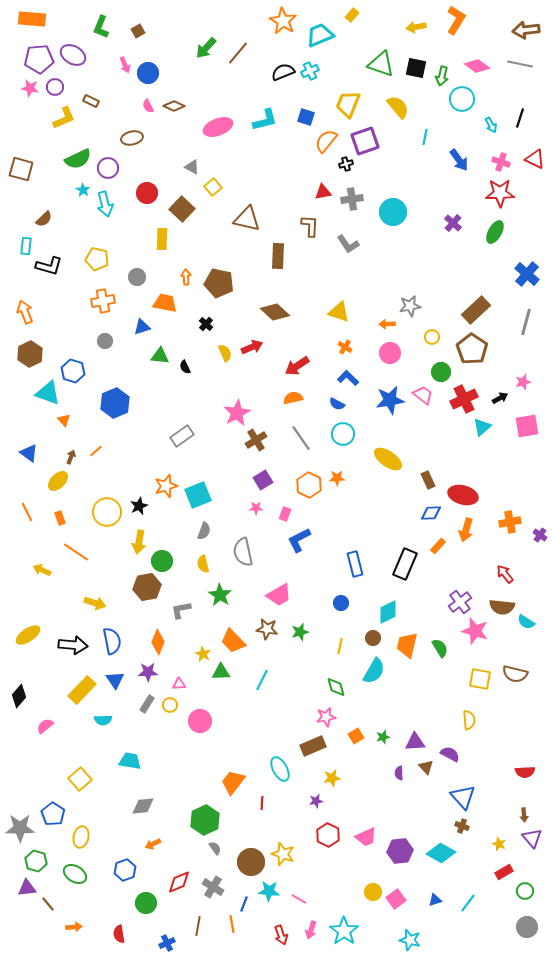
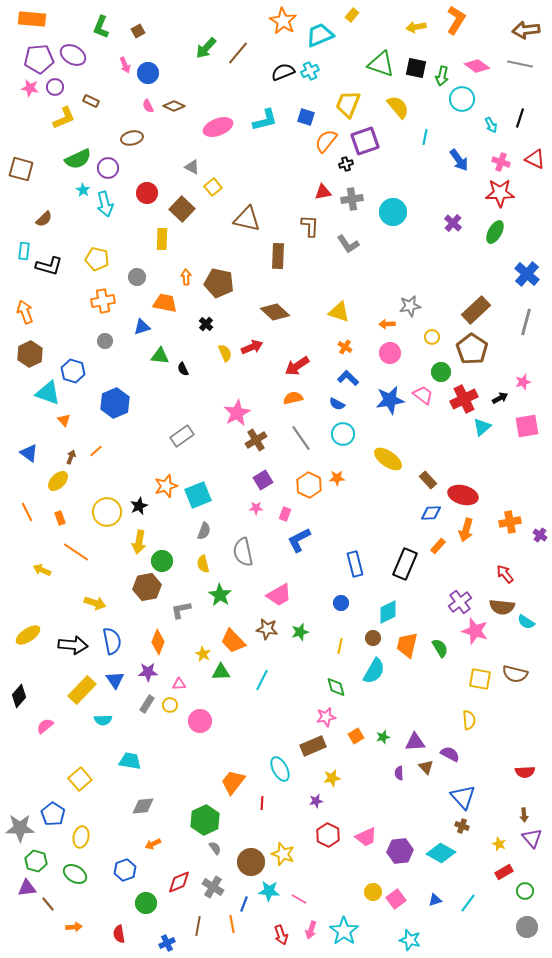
cyan rectangle at (26, 246): moved 2 px left, 5 px down
black semicircle at (185, 367): moved 2 px left, 2 px down
brown rectangle at (428, 480): rotated 18 degrees counterclockwise
